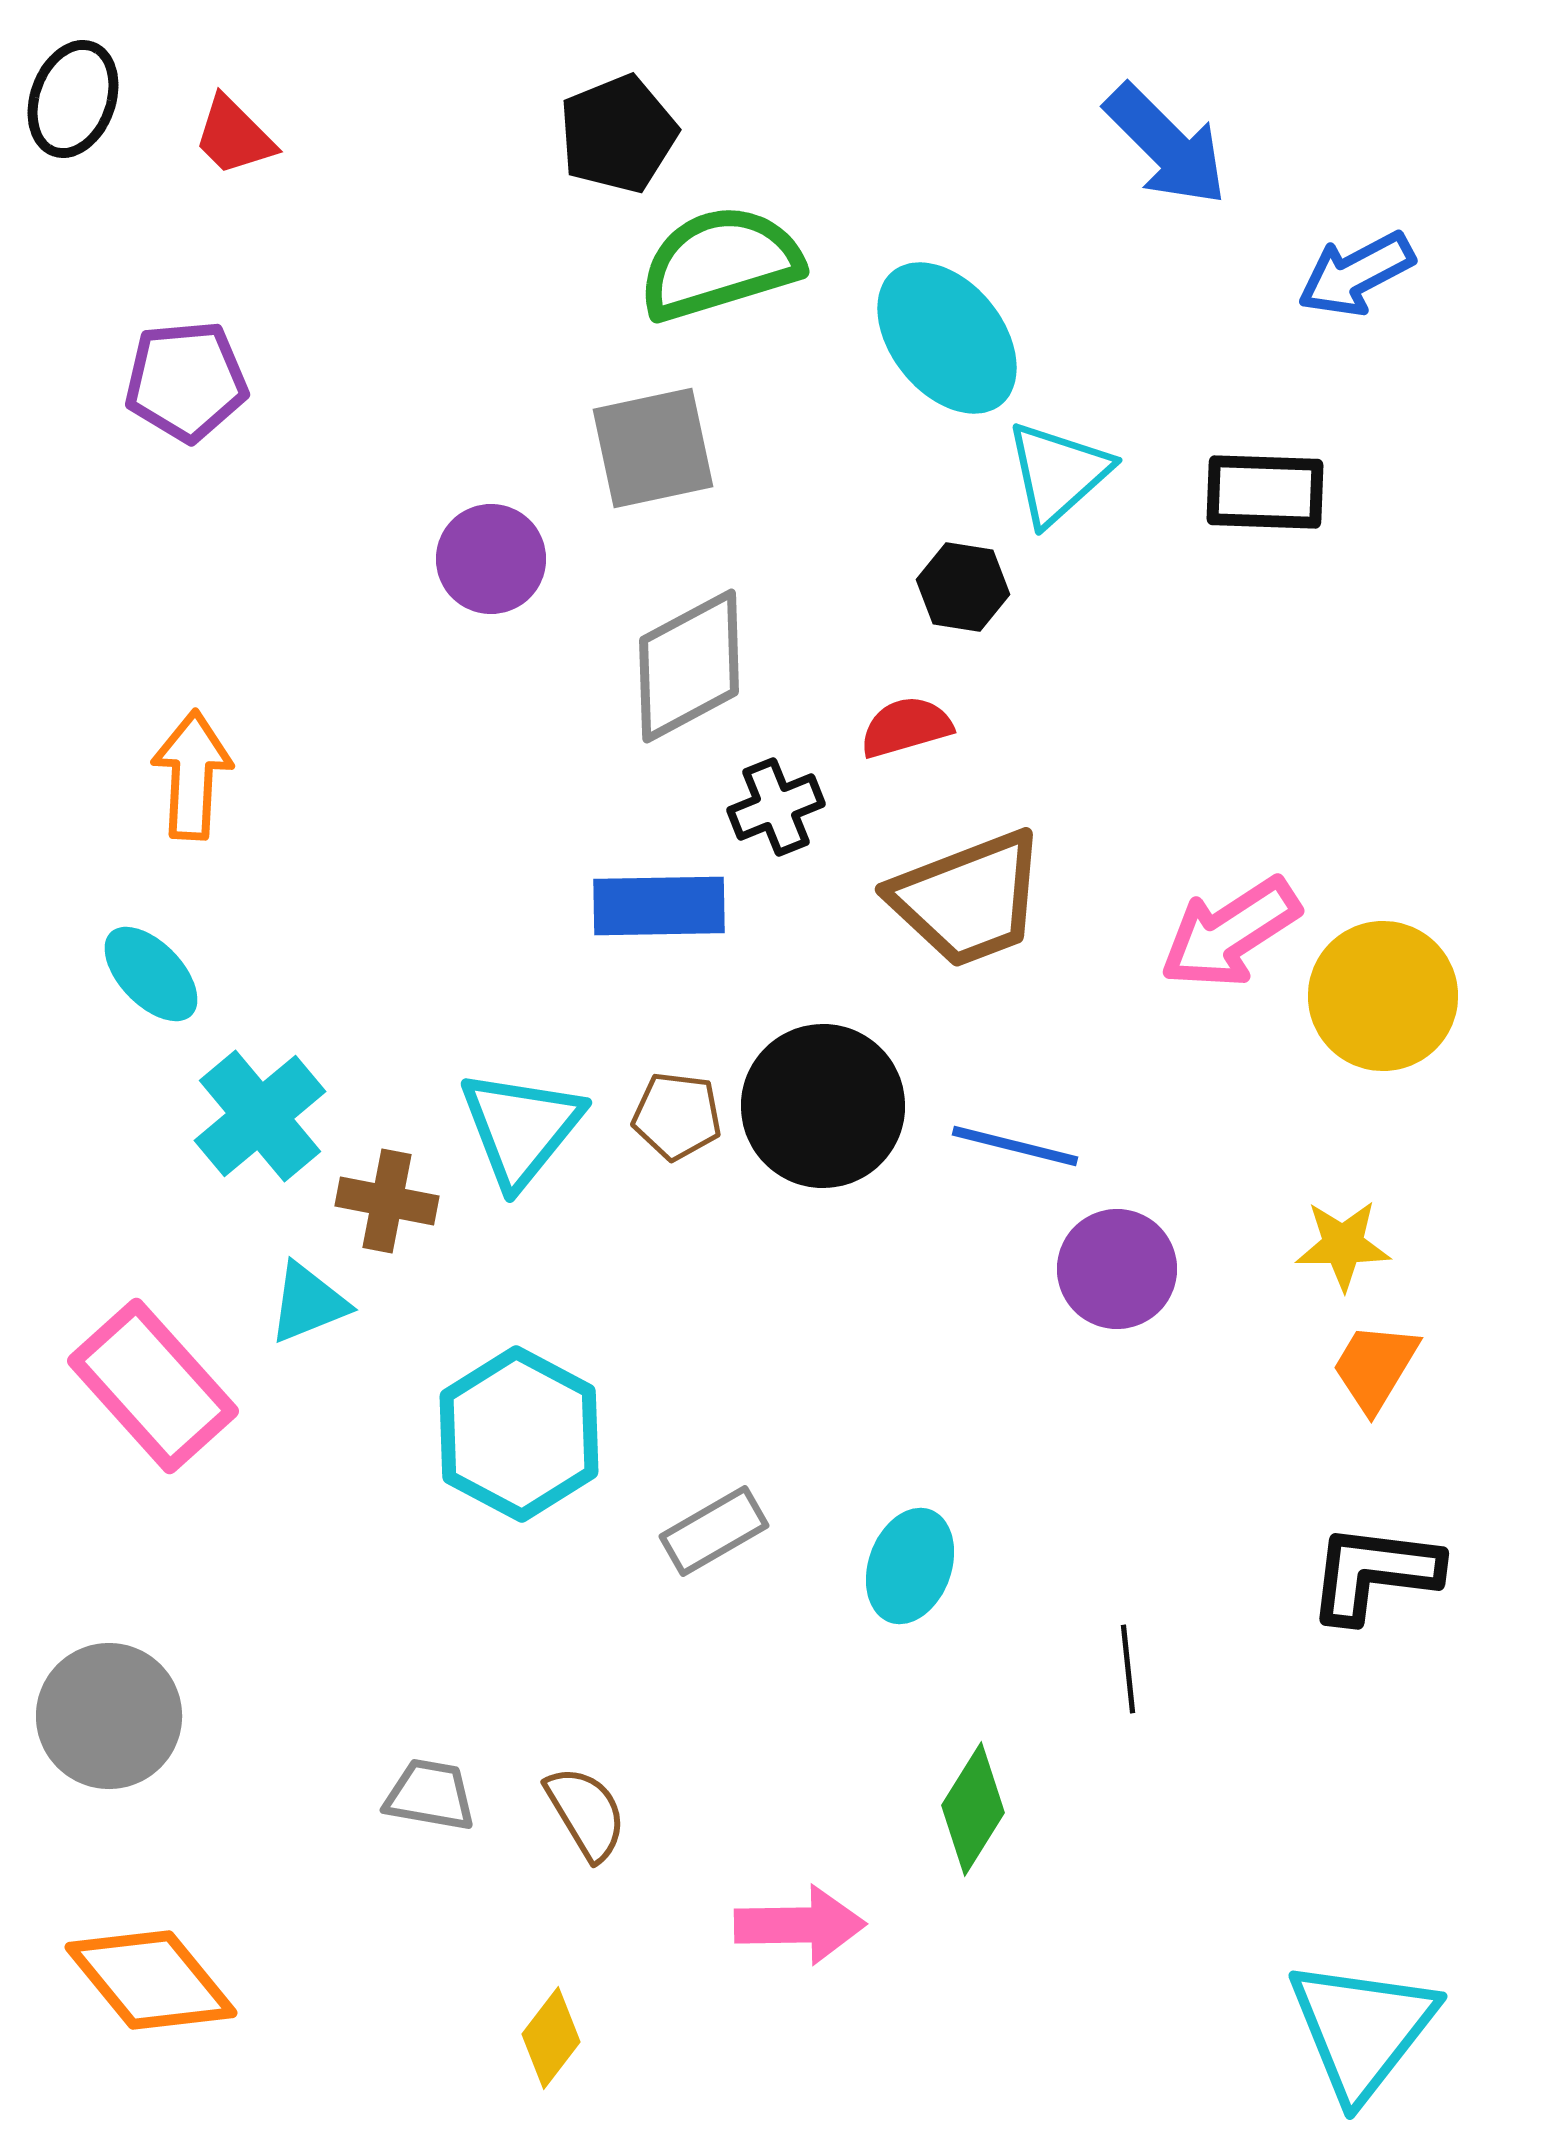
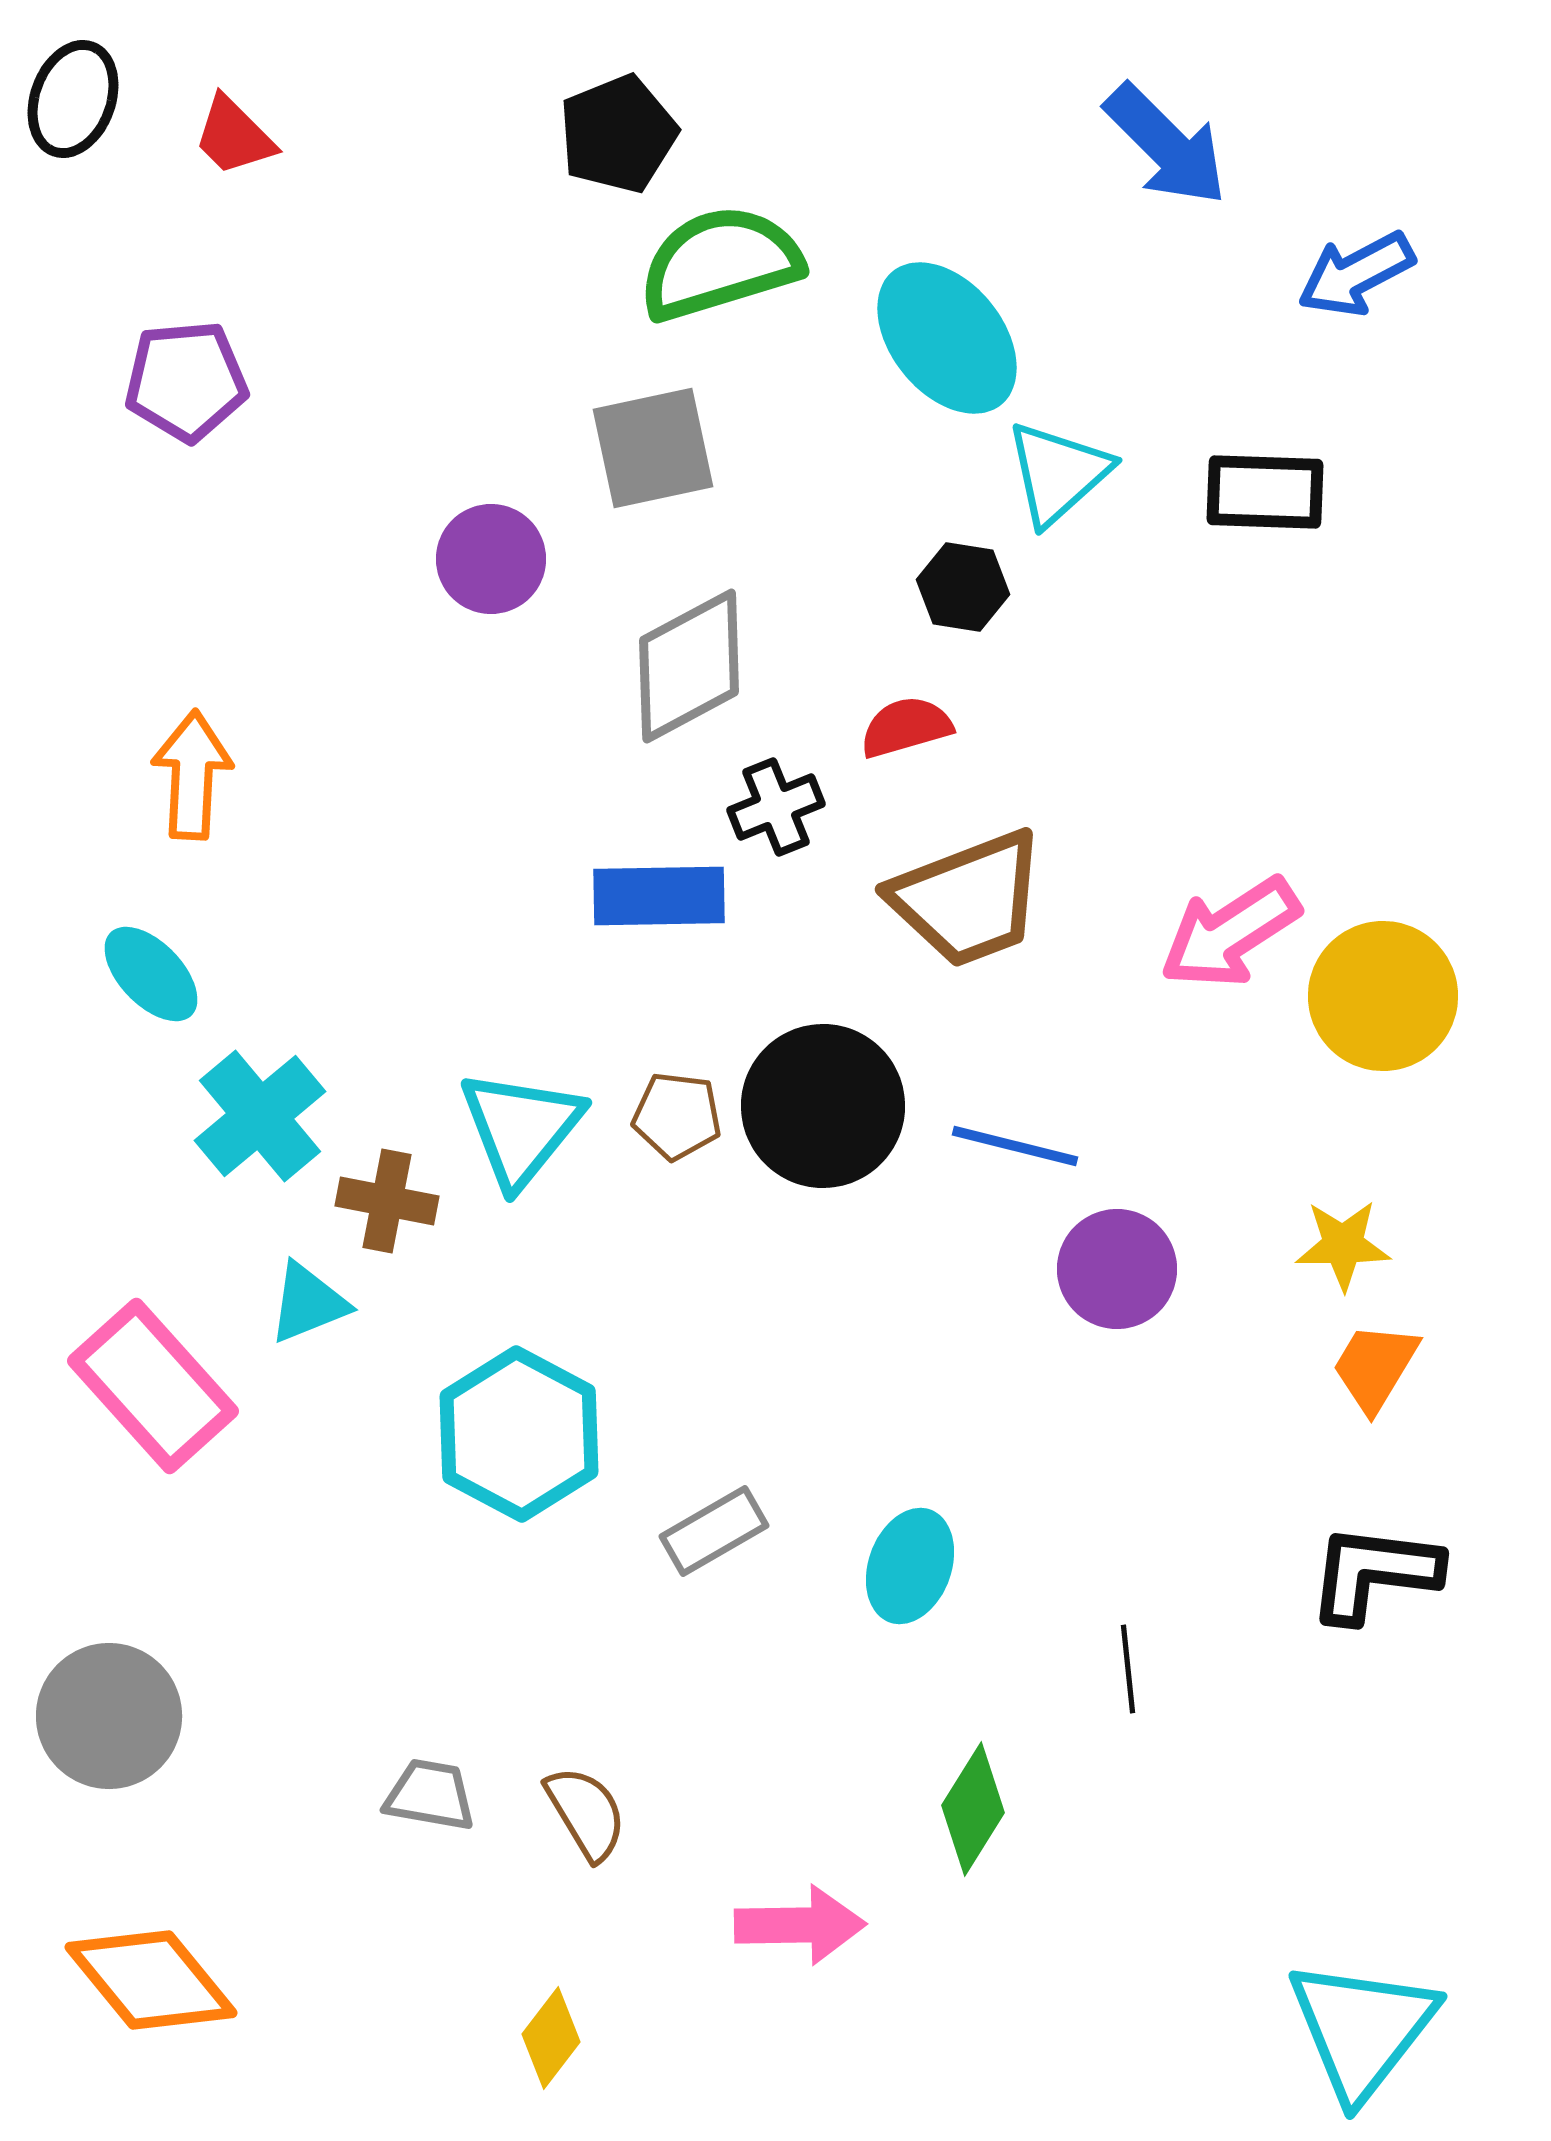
blue rectangle at (659, 906): moved 10 px up
